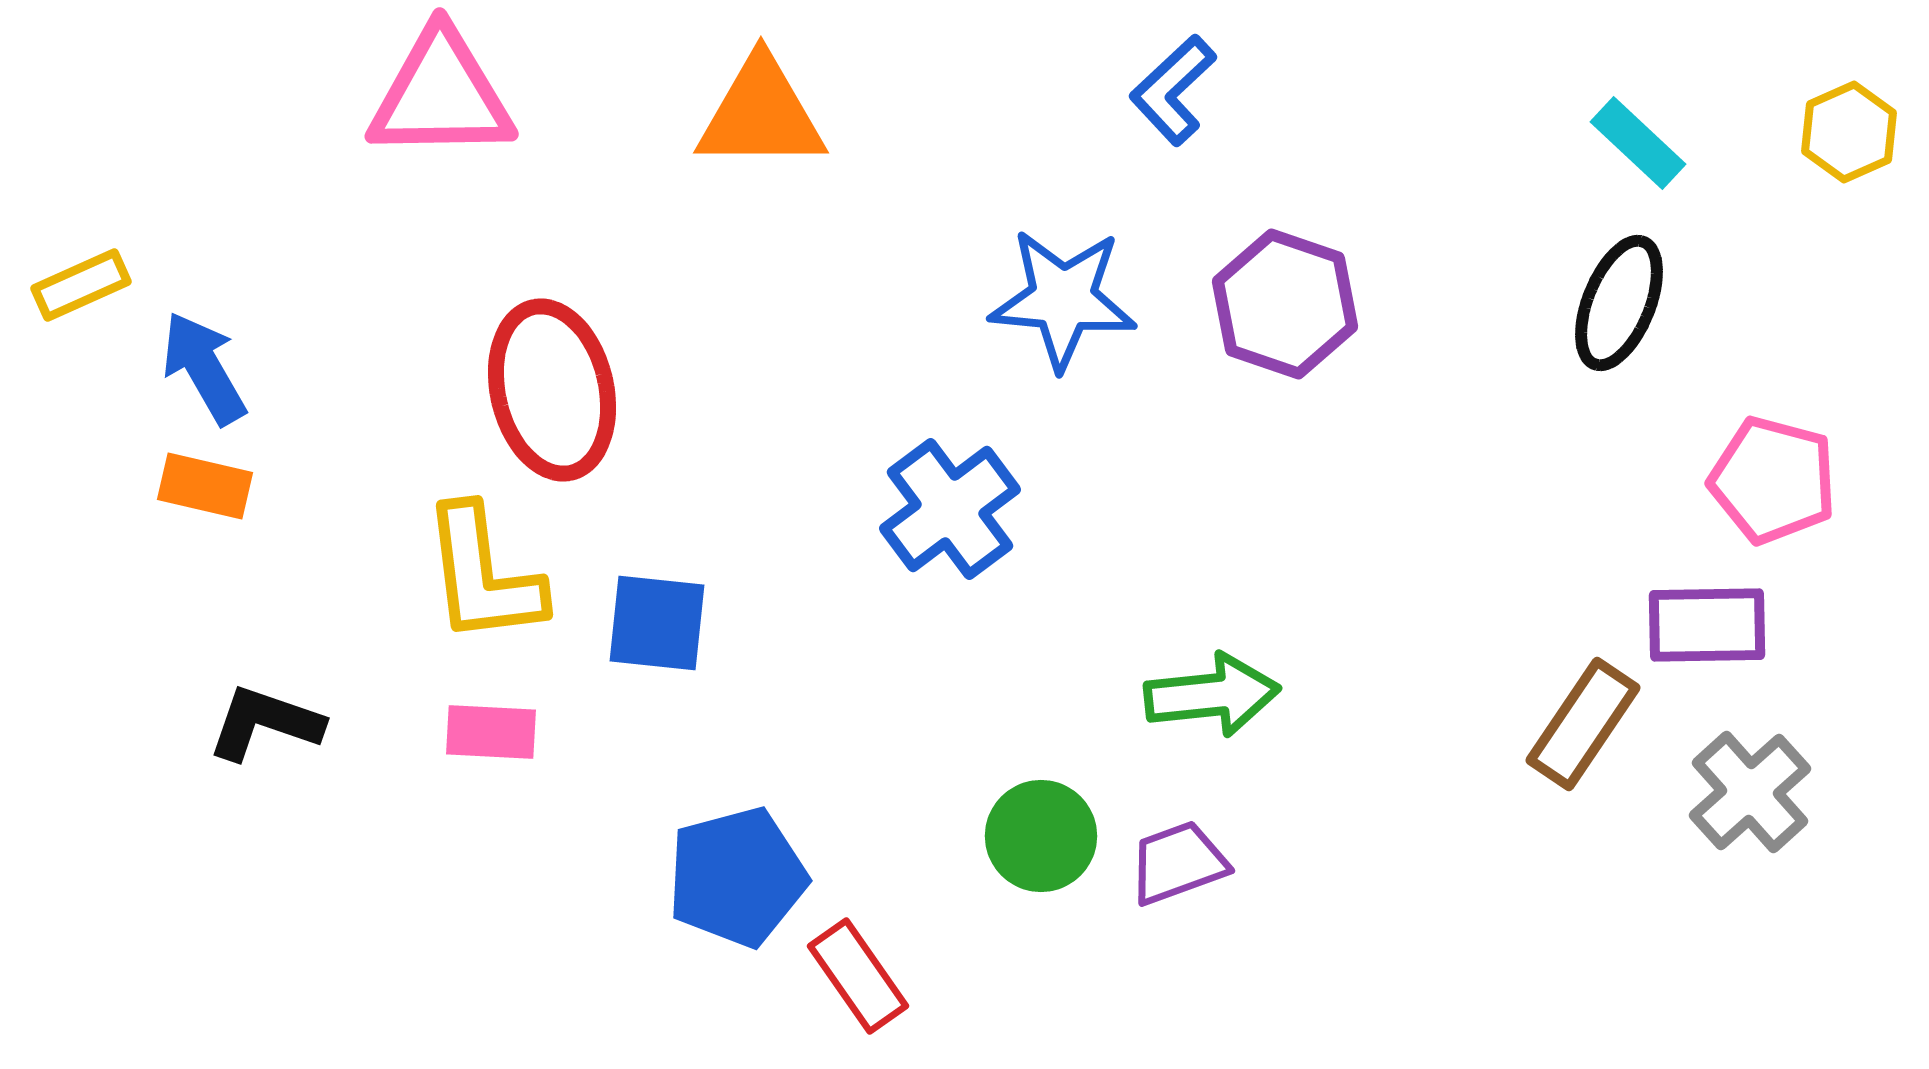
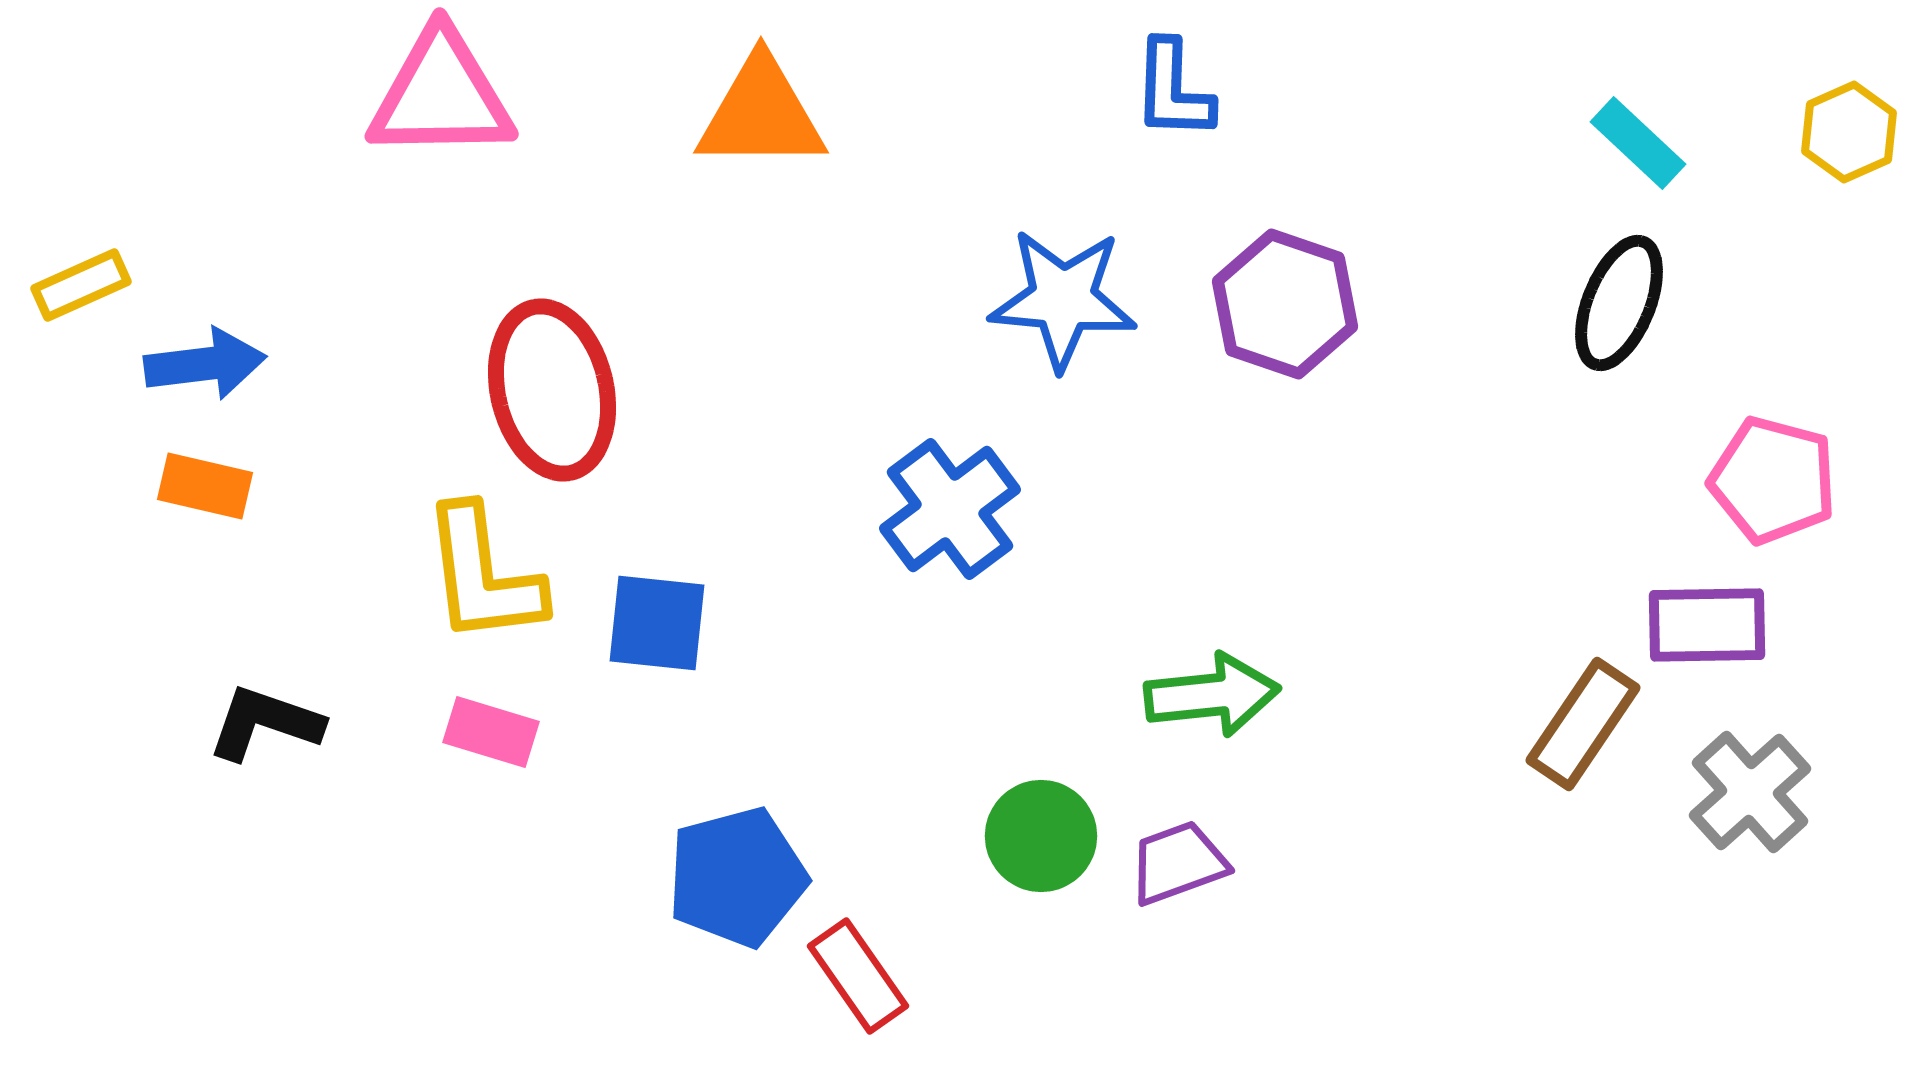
blue L-shape: rotated 45 degrees counterclockwise
blue arrow: moved 1 px right, 4 px up; rotated 113 degrees clockwise
pink rectangle: rotated 14 degrees clockwise
